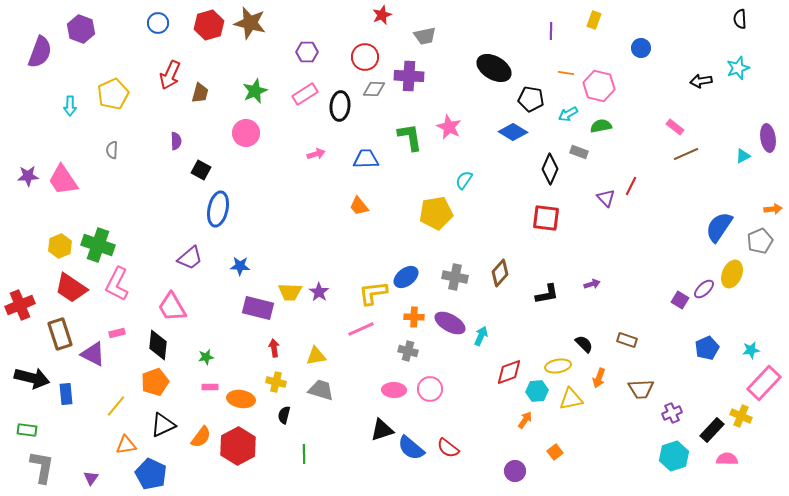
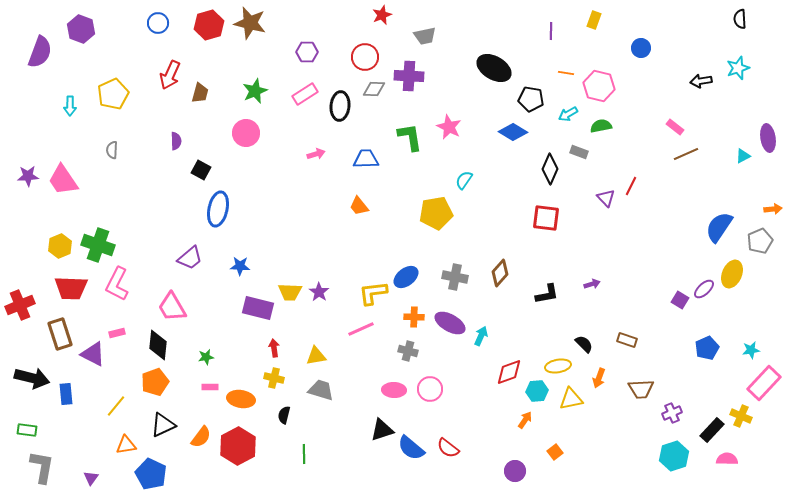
red trapezoid at (71, 288): rotated 32 degrees counterclockwise
yellow cross at (276, 382): moved 2 px left, 4 px up
